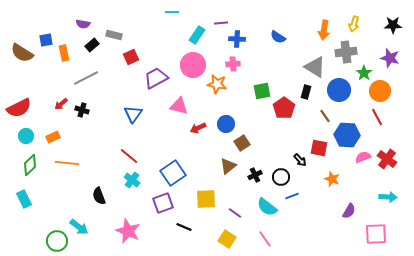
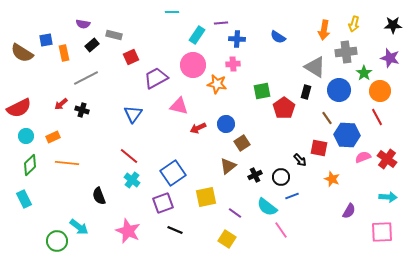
brown line at (325, 116): moved 2 px right, 2 px down
yellow square at (206, 199): moved 2 px up; rotated 10 degrees counterclockwise
black line at (184, 227): moved 9 px left, 3 px down
pink square at (376, 234): moved 6 px right, 2 px up
pink line at (265, 239): moved 16 px right, 9 px up
